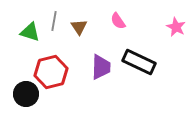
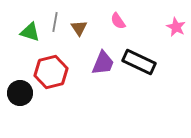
gray line: moved 1 px right, 1 px down
brown triangle: moved 1 px down
purple trapezoid: moved 2 px right, 4 px up; rotated 20 degrees clockwise
black circle: moved 6 px left, 1 px up
